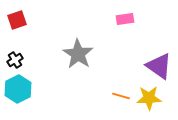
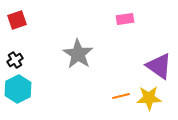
orange line: rotated 30 degrees counterclockwise
